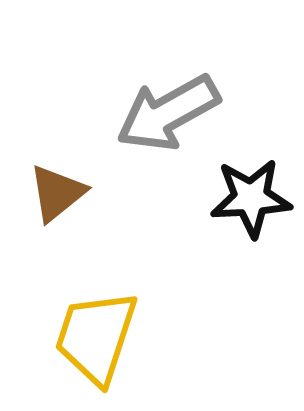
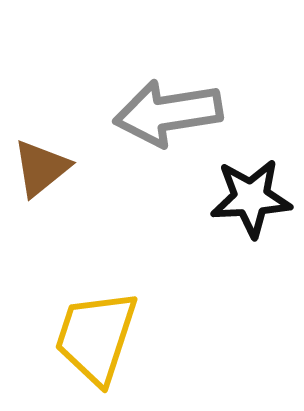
gray arrow: rotated 20 degrees clockwise
brown triangle: moved 16 px left, 25 px up
